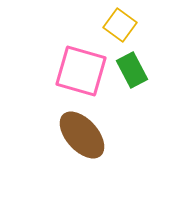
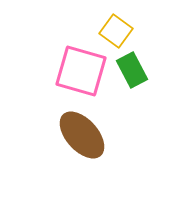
yellow square: moved 4 px left, 6 px down
